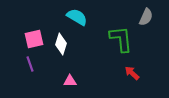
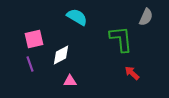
white diamond: moved 11 px down; rotated 45 degrees clockwise
